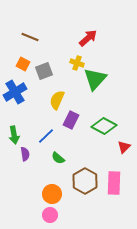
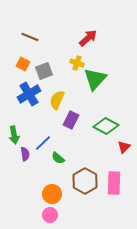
blue cross: moved 14 px right, 2 px down
green diamond: moved 2 px right
blue line: moved 3 px left, 7 px down
